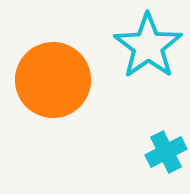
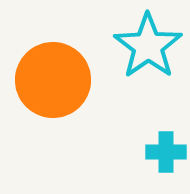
cyan cross: rotated 27 degrees clockwise
